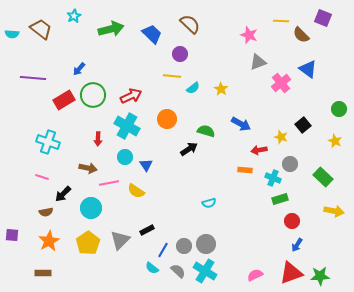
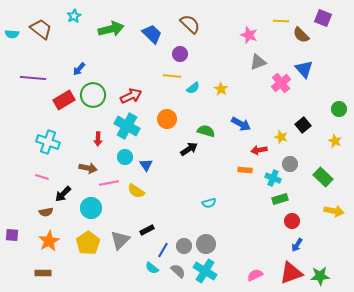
blue triangle at (308, 69): moved 4 px left; rotated 12 degrees clockwise
